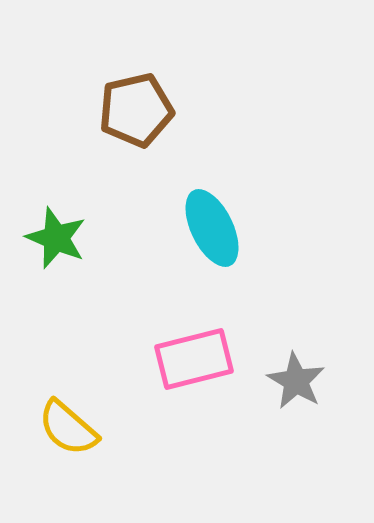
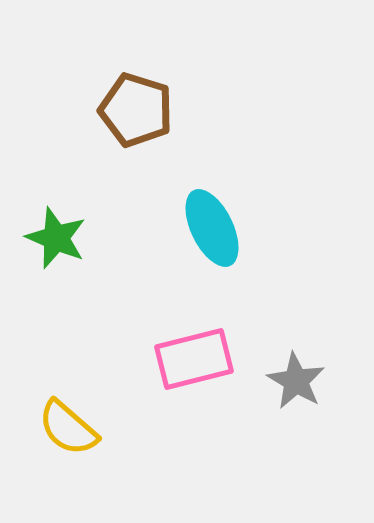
brown pentagon: rotated 30 degrees clockwise
